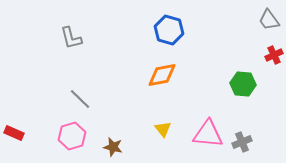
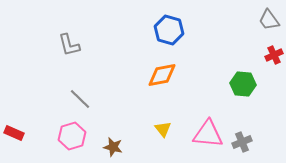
gray L-shape: moved 2 px left, 7 px down
